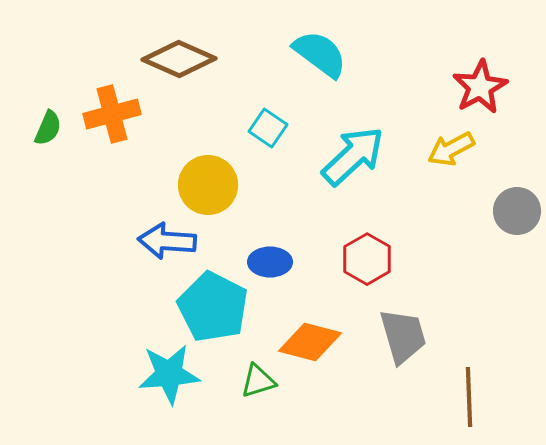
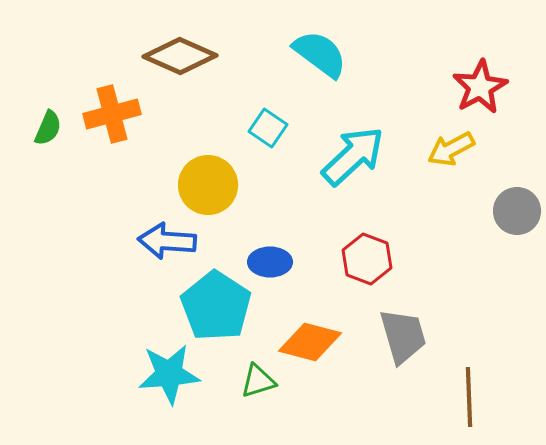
brown diamond: moved 1 px right, 3 px up
red hexagon: rotated 9 degrees counterclockwise
cyan pentagon: moved 3 px right, 1 px up; rotated 6 degrees clockwise
